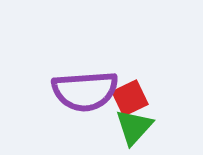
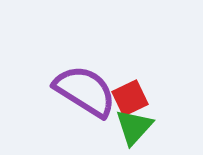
purple semicircle: rotated 144 degrees counterclockwise
